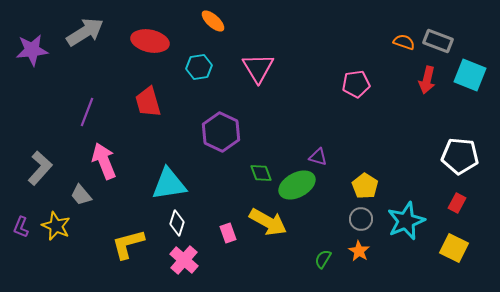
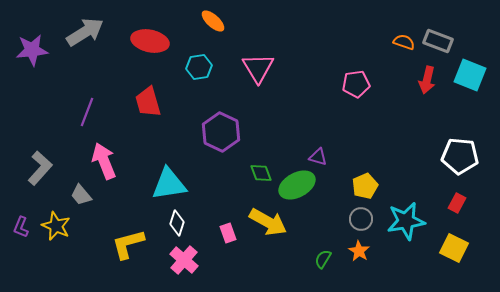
yellow pentagon: rotated 15 degrees clockwise
cyan star: rotated 12 degrees clockwise
